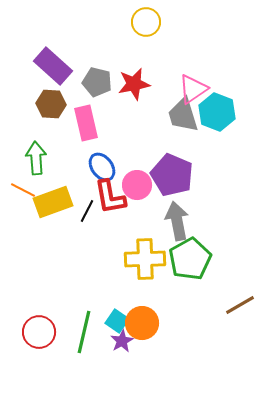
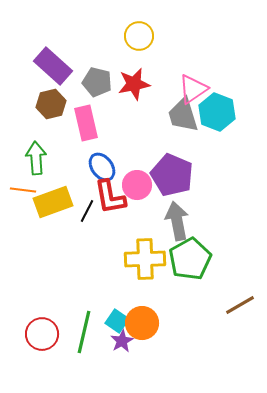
yellow circle: moved 7 px left, 14 px down
brown hexagon: rotated 16 degrees counterclockwise
orange line: rotated 20 degrees counterclockwise
red circle: moved 3 px right, 2 px down
